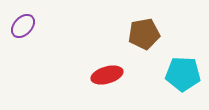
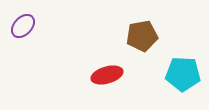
brown pentagon: moved 2 px left, 2 px down
